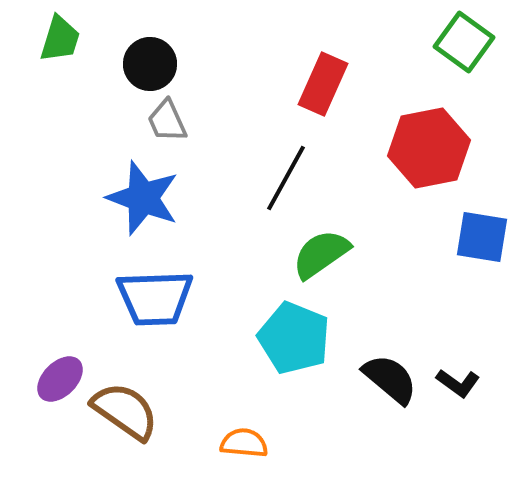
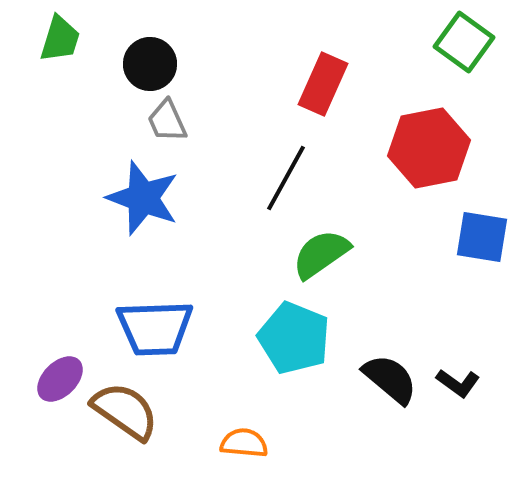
blue trapezoid: moved 30 px down
